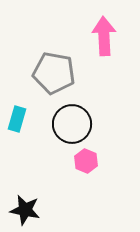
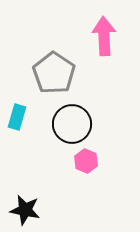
gray pentagon: rotated 24 degrees clockwise
cyan rectangle: moved 2 px up
